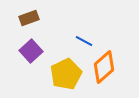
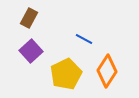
brown rectangle: rotated 42 degrees counterclockwise
blue line: moved 2 px up
orange diamond: moved 3 px right, 4 px down; rotated 16 degrees counterclockwise
